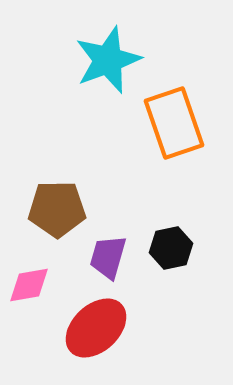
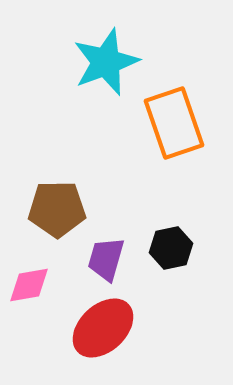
cyan star: moved 2 px left, 2 px down
purple trapezoid: moved 2 px left, 2 px down
red ellipse: moved 7 px right
